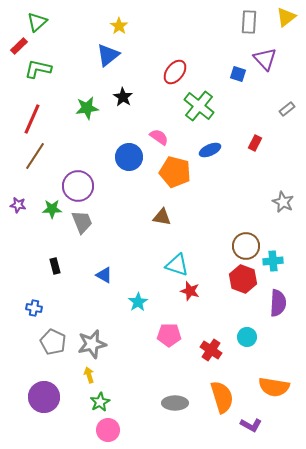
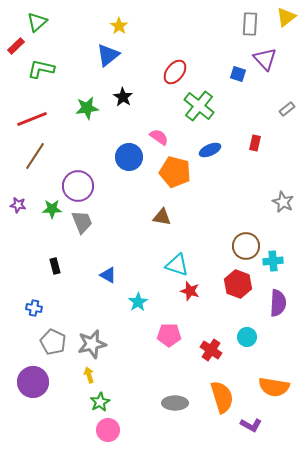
gray rectangle at (249, 22): moved 1 px right, 2 px down
red rectangle at (19, 46): moved 3 px left
green L-shape at (38, 69): moved 3 px right
red line at (32, 119): rotated 44 degrees clockwise
red rectangle at (255, 143): rotated 14 degrees counterclockwise
blue triangle at (104, 275): moved 4 px right
red hexagon at (243, 279): moved 5 px left, 5 px down
purple circle at (44, 397): moved 11 px left, 15 px up
